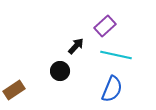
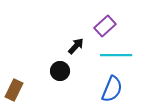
cyan line: rotated 12 degrees counterclockwise
brown rectangle: rotated 30 degrees counterclockwise
